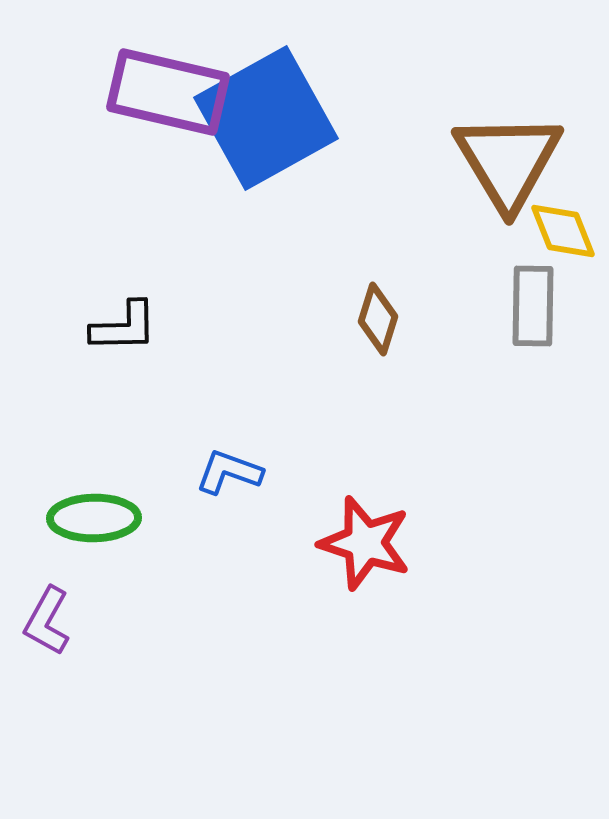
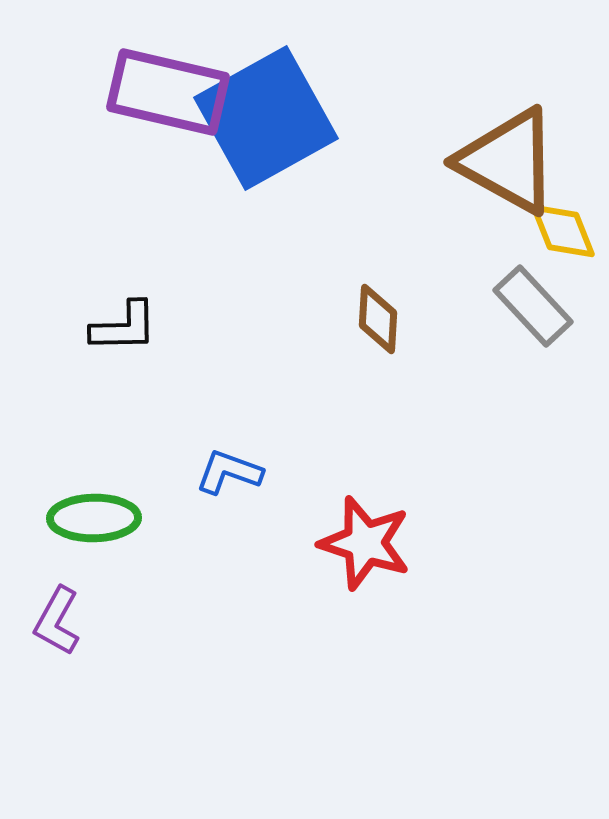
brown triangle: rotated 30 degrees counterclockwise
gray rectangle: rotated 44 degrees counterclockwise
brown diamond: rotated 14 degrees counterclockwise
purple L-shape: moved 10 px right
